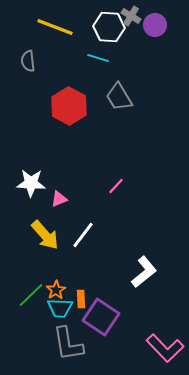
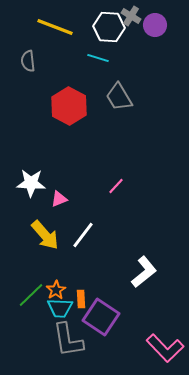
gray L-shape: moved 4 px up
